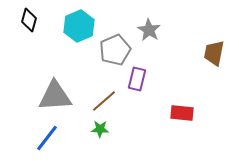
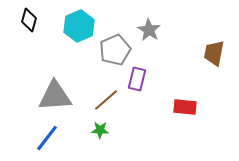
brown line: moved 2 px right, 1 px up
red rectangle: moved 3 px right, 6 px up
green star: moved 1 px down
